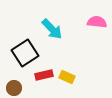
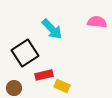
yellow rectangle: moved 5 px left, 9 px down
